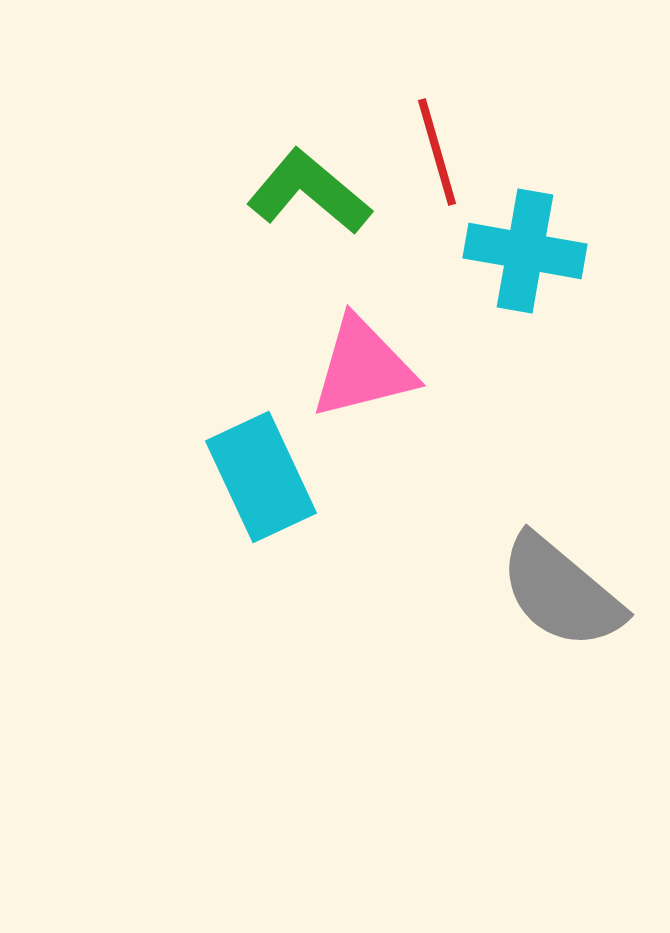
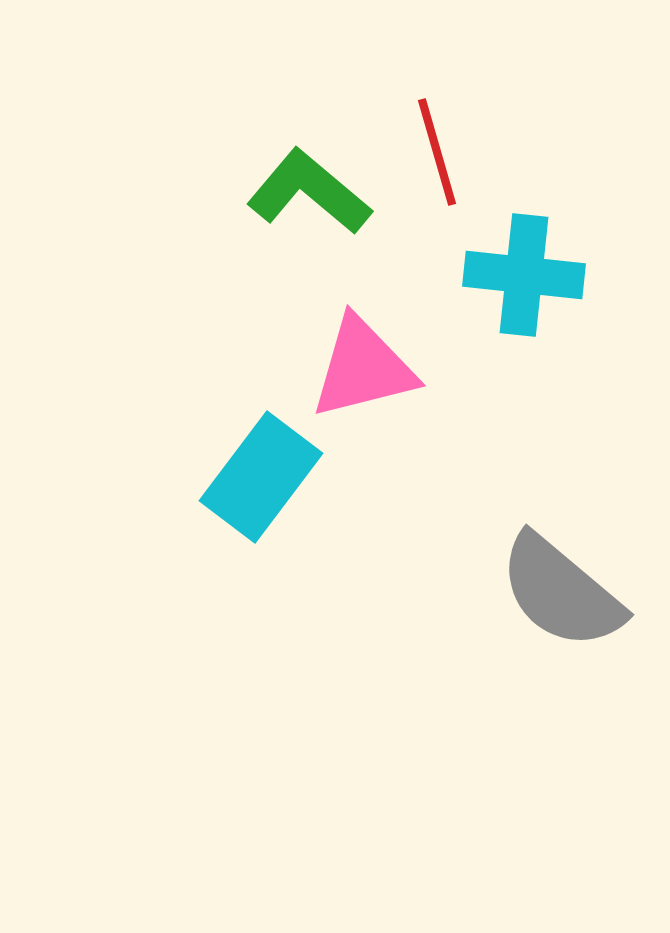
cyan cross: moved 1 px left, 24 px down; rotated 4 degrees counterclockwise
cyan rectangle: rotated 62 degrees clockwise
